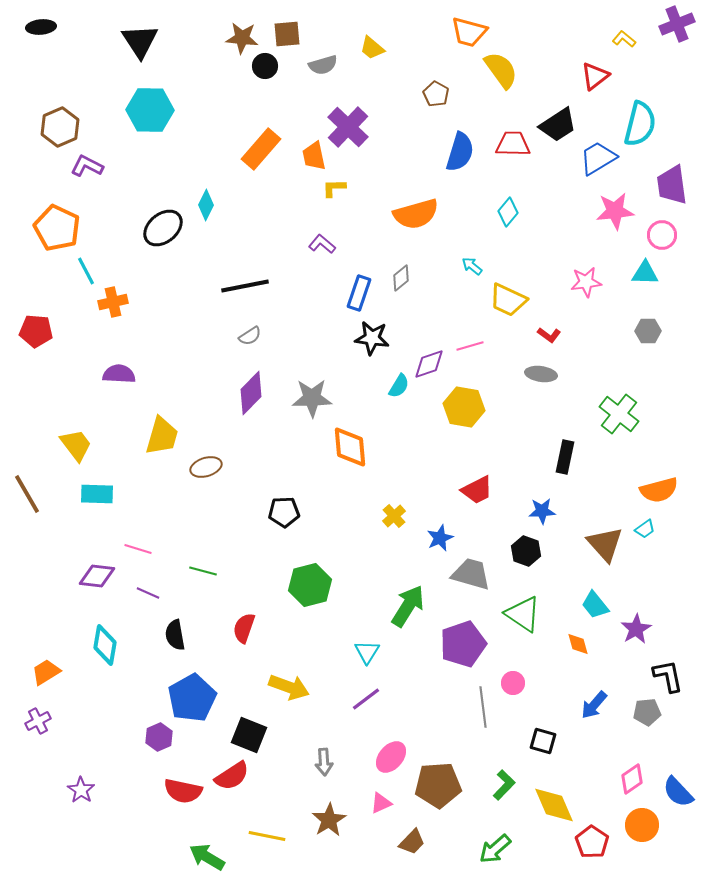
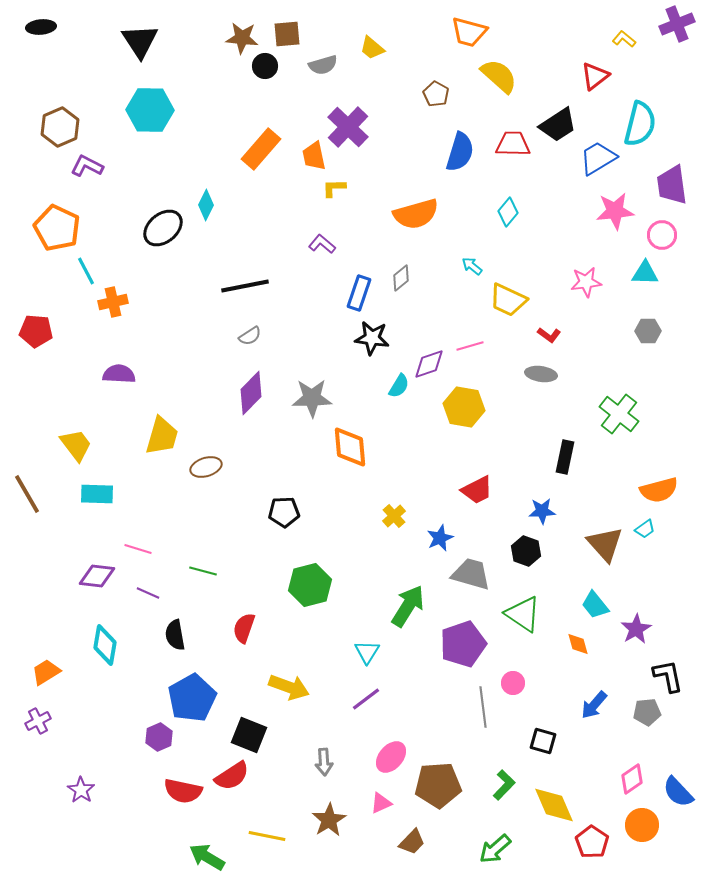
yellow semicircle at (501, 70): moved 2 px left, 6 px down; rotated 12 degrees counterclockwise
